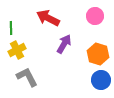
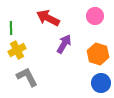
blue circle: moved 3 px down
